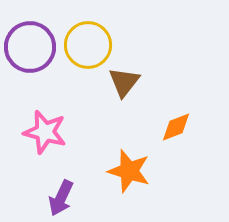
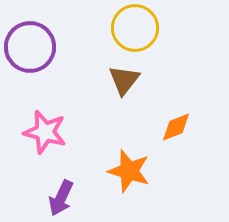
yellow circle: moved 47 px right, 17 px up
brown triangle: moved 2 px up
